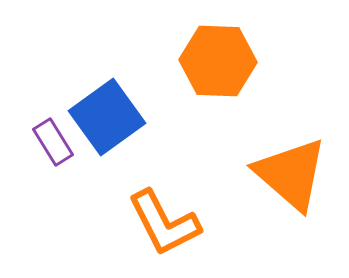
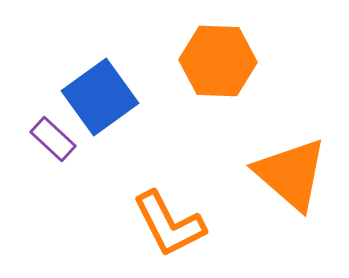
blue square: moved 7 px left, 20 px up
purple rectangle: moved 3 px up; rotated 15 degrees counterclockwise
orange L-shape: moved 5 px right, 1 px down
